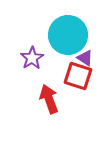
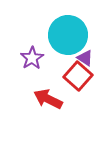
red square: rotated 24 degrees clockwise
red arrow: moved 1 px left; rotated 44 degrees counterclockwise
